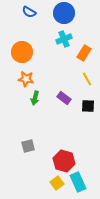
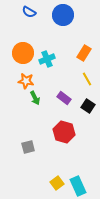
blue circle: moved 1 px left, 2 px down
cyan cross: moved 17 px left, 20 px down
orange circle: moved 1 px right, 1 px down
orange star: moved 2 px down
green arrow: rotated 40 degrees counterclockwise
black square: rotated 32 degrees clockwise
gray square: moved 1 px down
red hexagon: moved 29 px up
cyan rectangle: moved 4 px down
